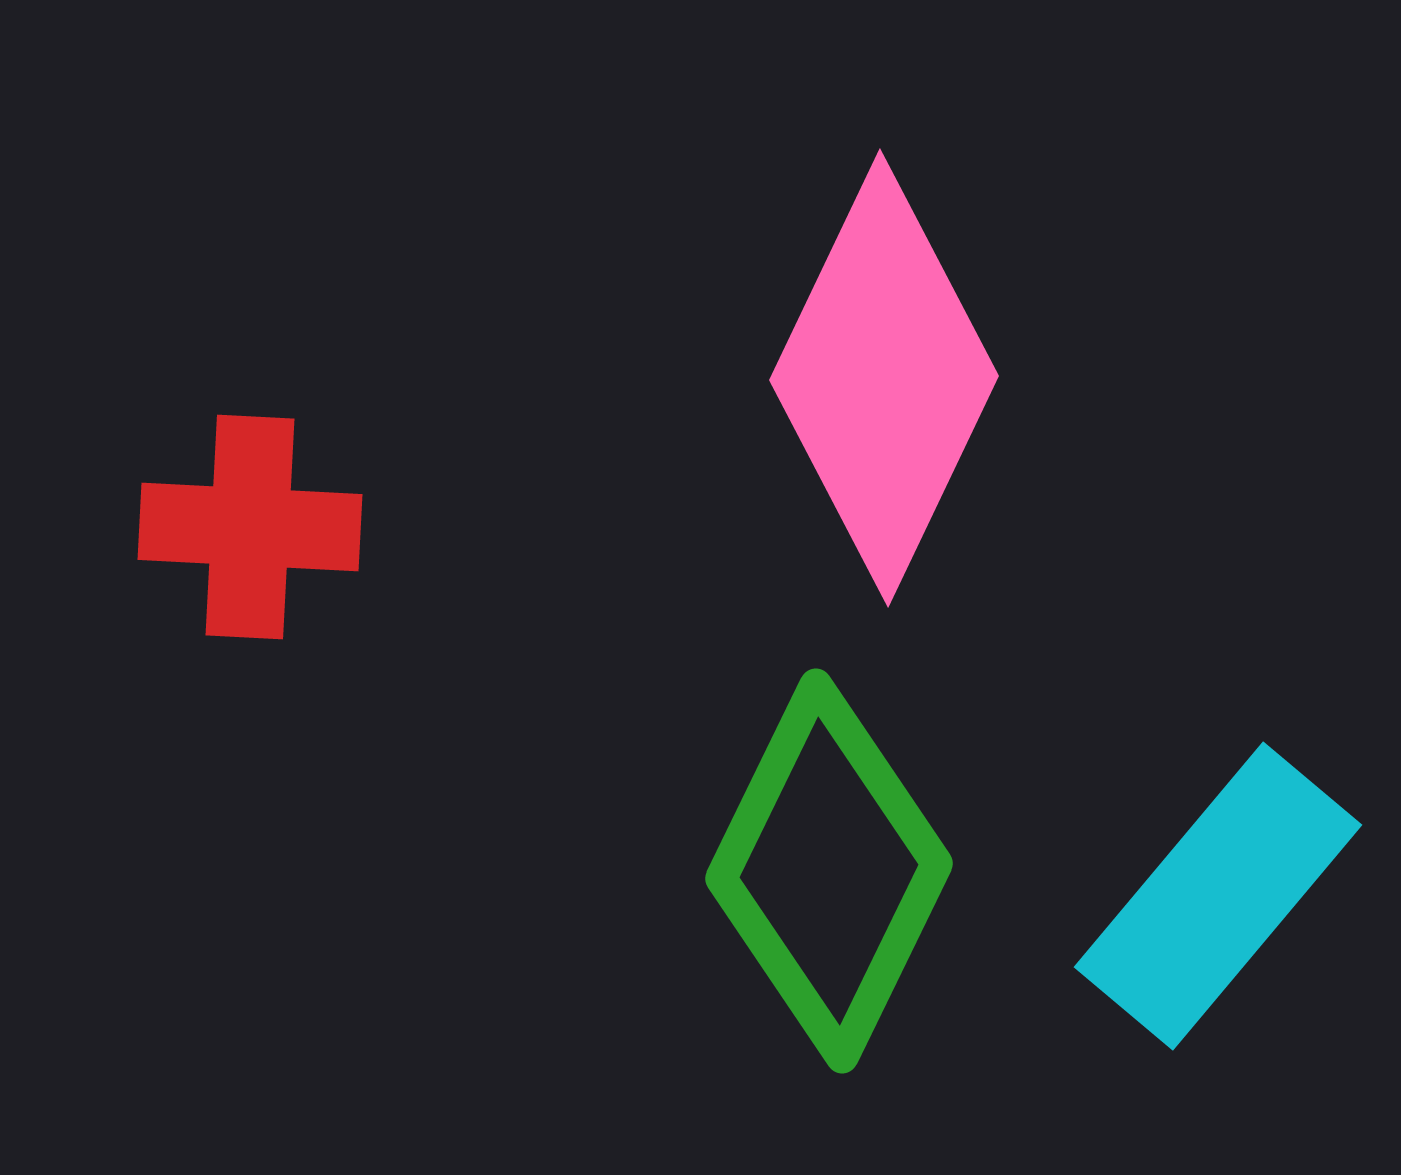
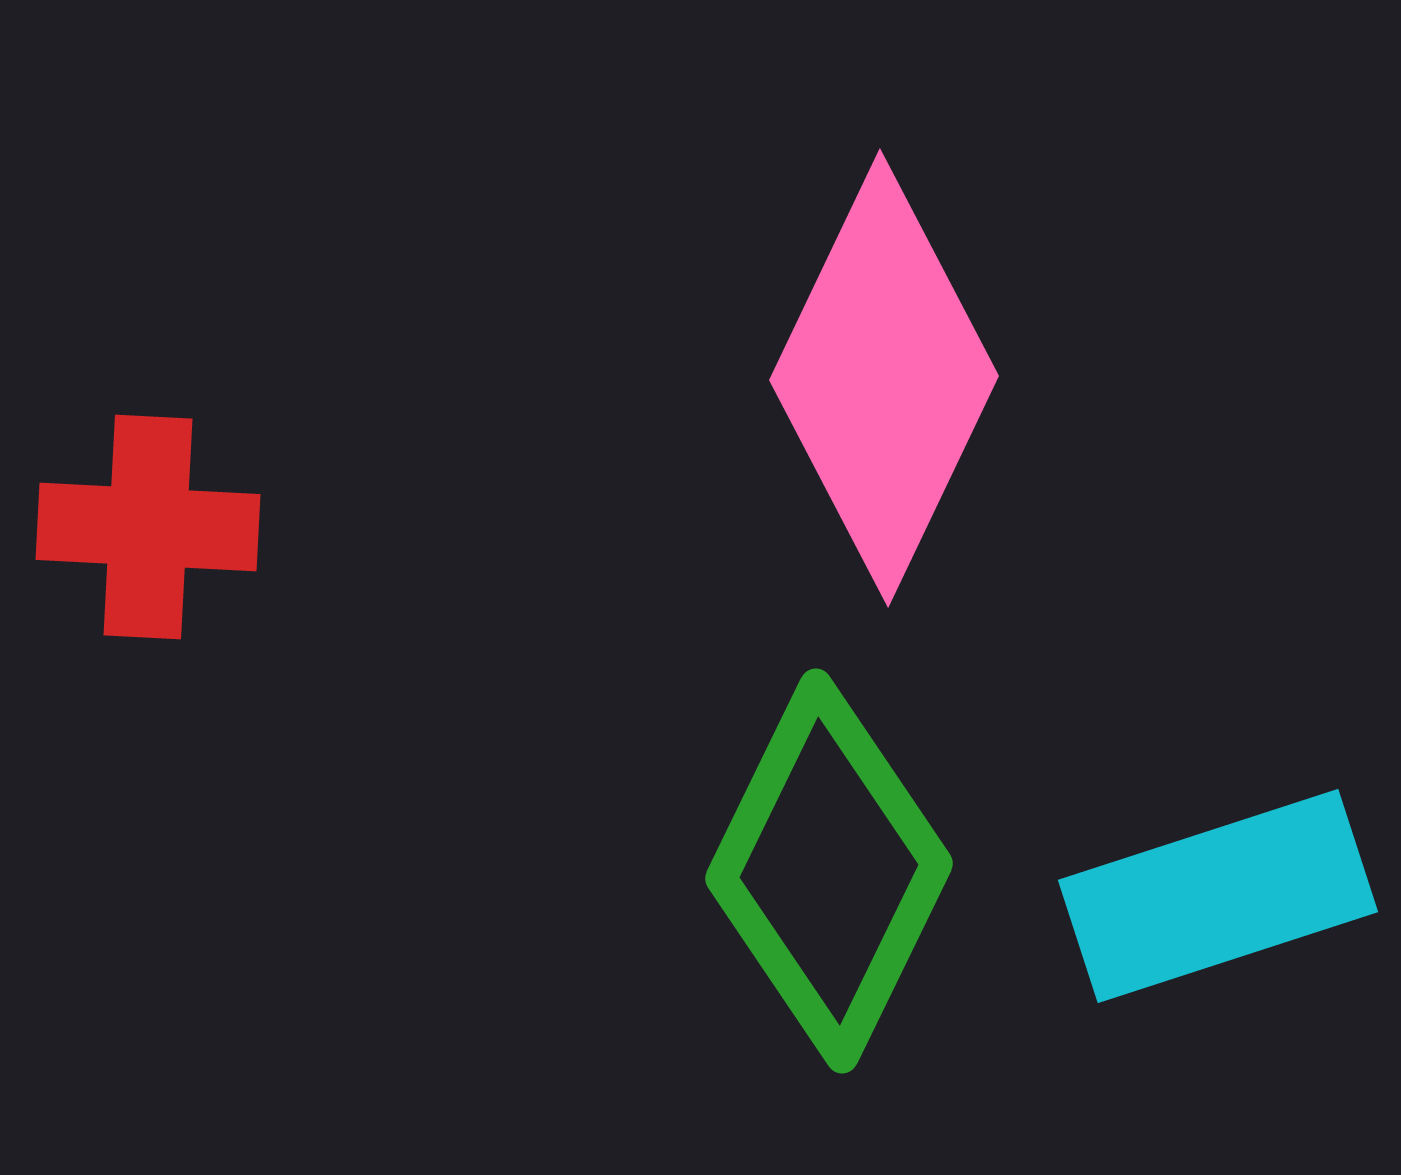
red cross: moved 102 px left
cyan rectangle: rotated 32 degrees clockwise
